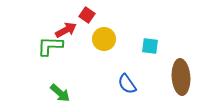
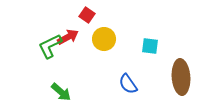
red arrow: moved 2 px right, 7 px down
green L-shape: rotated 28 degrees counterclockwise
blue semicircle: moved 1 px right
green arrow: moved 1 px right, 1 px up
